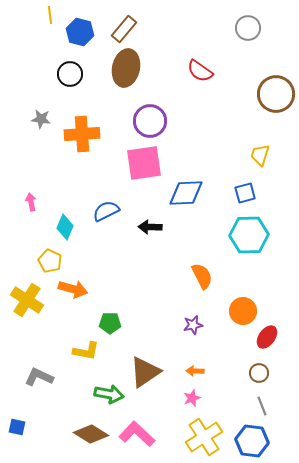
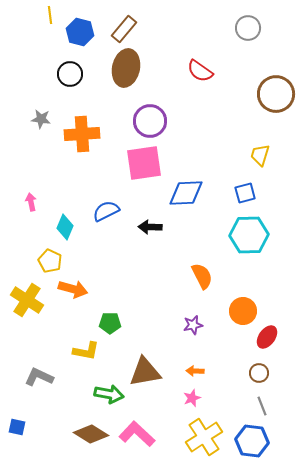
brown triangle at (145, 372): rotated 24 degrees clockwise
